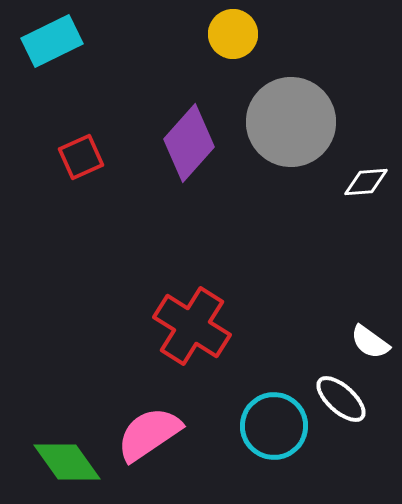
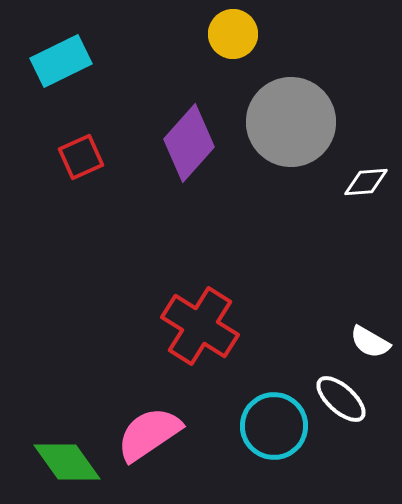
cyan rectangle: moved 9 px right, 20 px down
red cross: moved 8 px right
white semicircle: rotated 6 degrees counterclockwise
